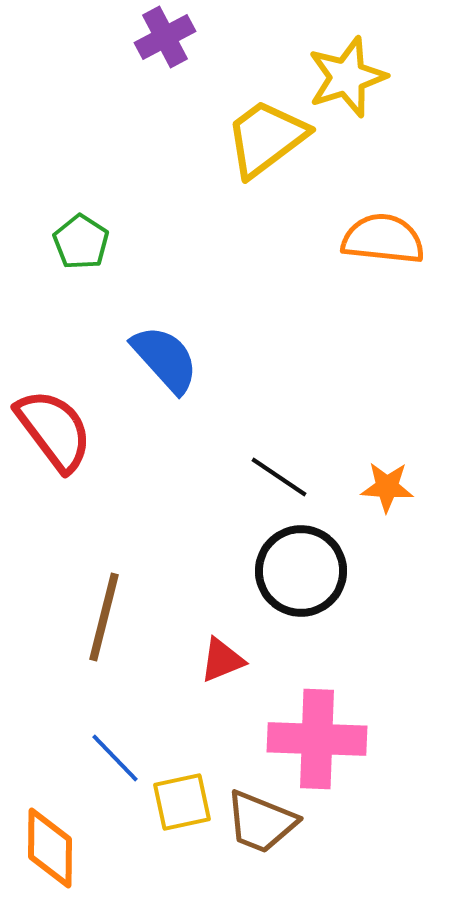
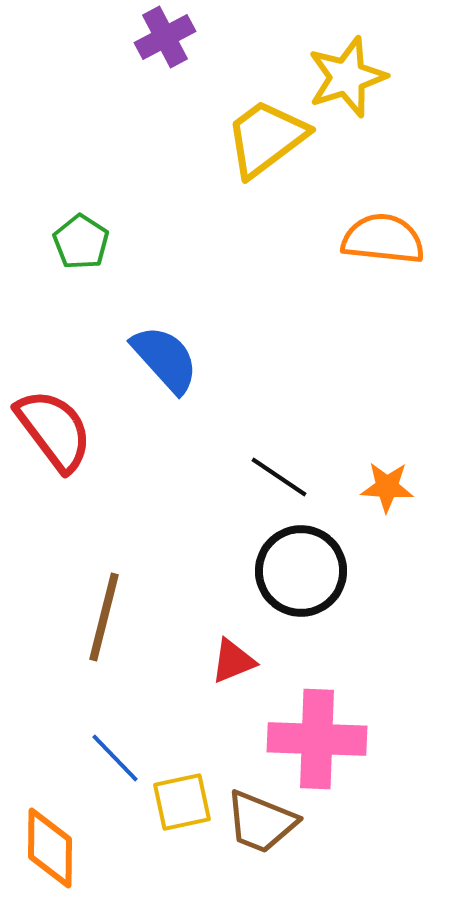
red triangle: moved 11 px right, 1 px down
